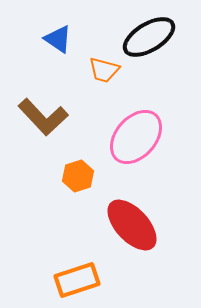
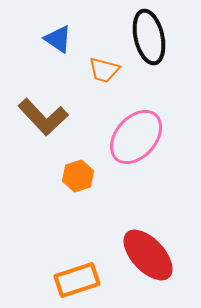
black ellipse: rotated 72 degrees counterclockwise
red ellipse: moved 16 px right, 30 px down
